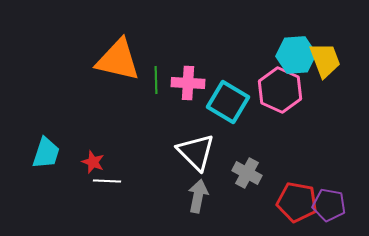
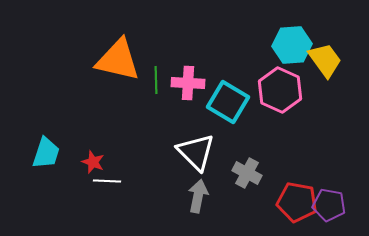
cyan hexagon: moved 4 px left, 10 px up
yellow trapezoid: rotated 15 degrees counterclockwise
